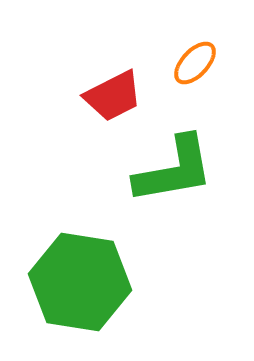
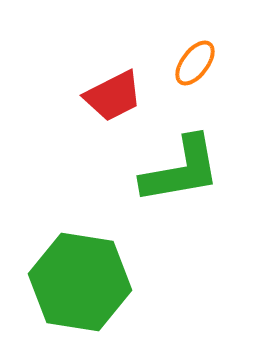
orange ellipse: rotated 6 degrees counterclockwise
green L-shape: moved 7 px right
